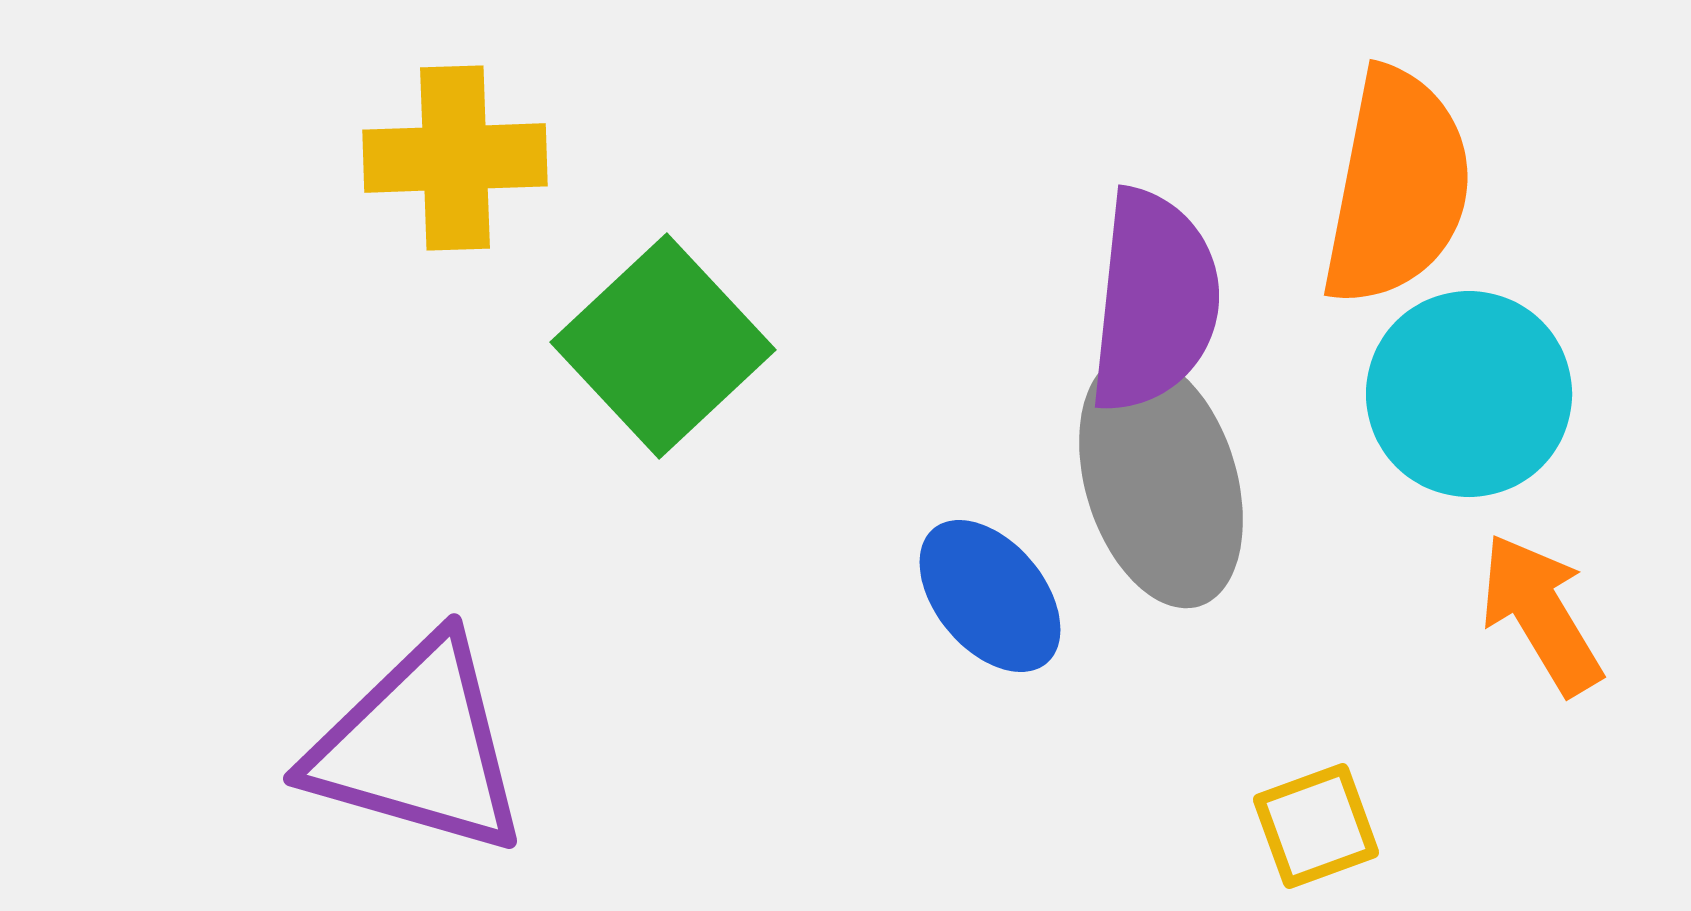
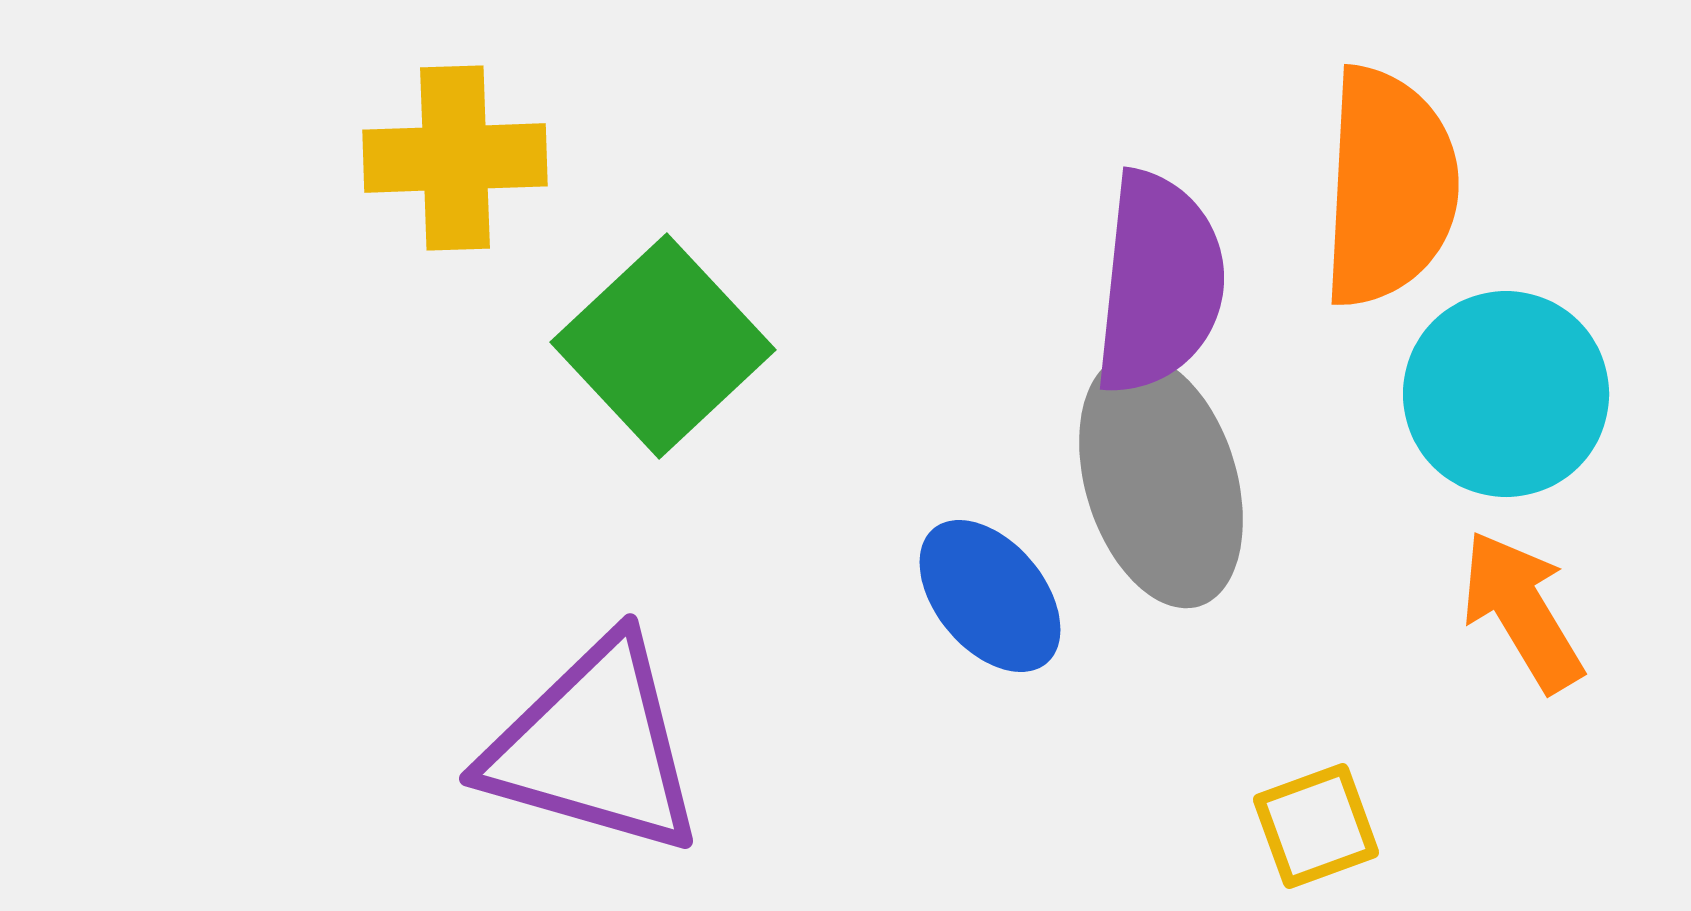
orange semicircle: moved 8 px left; rotated 8 degrees counterclockwise
purple semicircle: moved 5 px right, 18 px up
cyan circle: moved 37 px right
orange arrow: moved 19 px left, 3 px up
purple triangle: moved 176 px right
